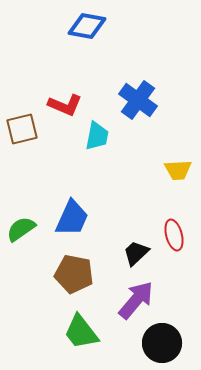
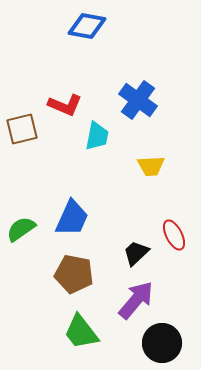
yellow trapezoid: moved 27 px left, 4 px up
red ellipse: rotated 12 degrees counterclockwise
